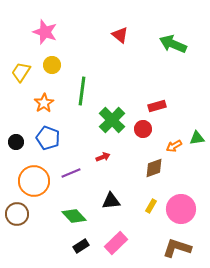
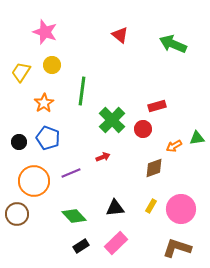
black circle: moved 3 px right
black triangle: moved 4 px right, 7 px down
